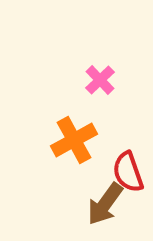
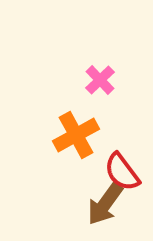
orange cross: moved 2 px right, 5 px up
red semicircle: moved 6 px left; rotated 18 degrees counterclockwise
